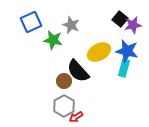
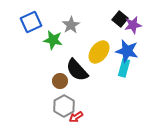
gray star: rotated 18 degrees clockwise
yellow ellipse: rotated 25 degrees counterclockwise
black semicircle: moved 1 px left, 1 px up
brown circle: moved 4 px left
